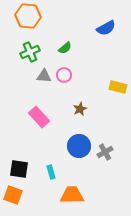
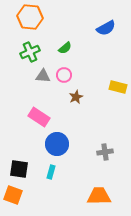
orange hexagon: moved 2 px right, 1 px down
gray triangle: moved 1 px left
brown star: moved 4 px left, 12 px up
pink rectangle: rotated 15 degrees counterclockwise
blue circle: moved 22 px left, 2 px up
gray cross: rotated 21 degrees clockwise
cyan rectangle: rotated 32 degrees clockwise
orange trapezoid: moved 27 px right, 1 px down
